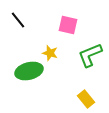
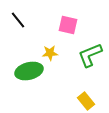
yellow star: rotated 21 degrees counterclockwise
yellow rectangle: moved 2 px down
